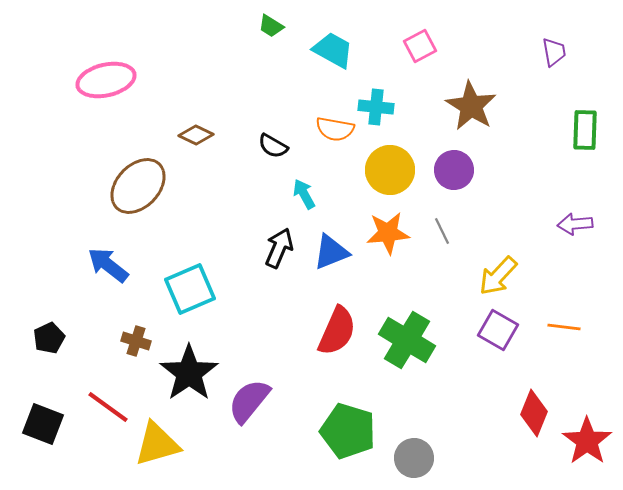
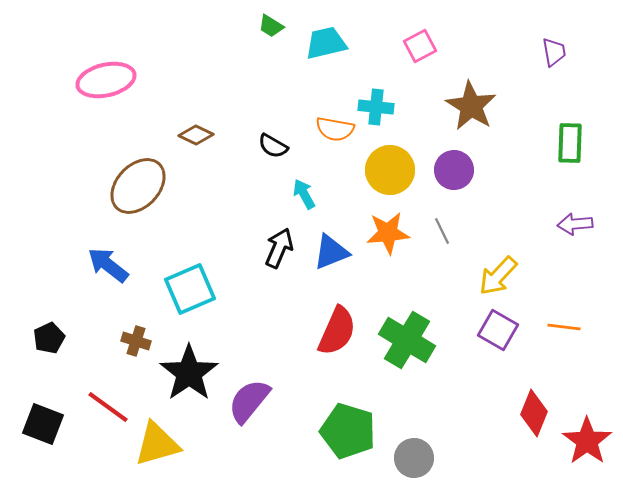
cyan trapezoid: moved 7 px left, 7 px up; rotated 42 degrees counterclockwise
green rectangle: moved 15 px left, 13 px down
